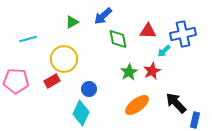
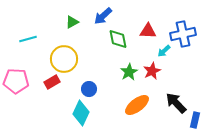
red rectangle: moved 1 px down
